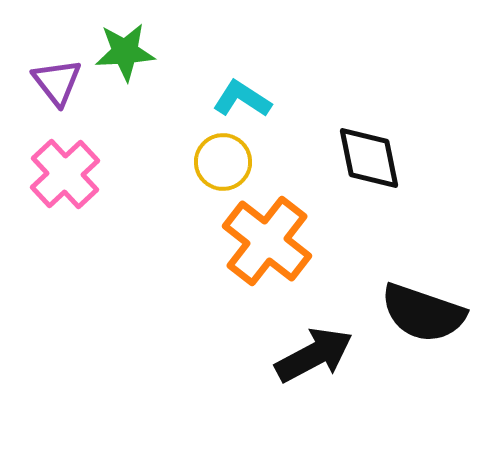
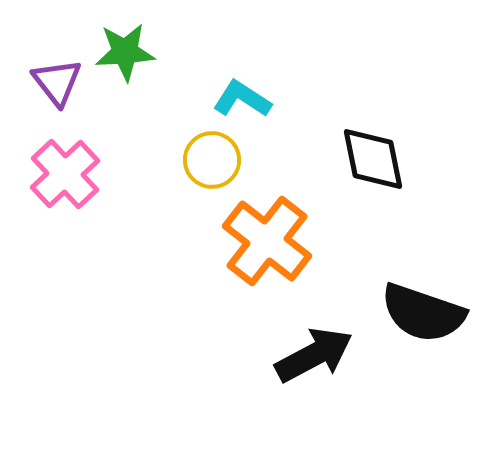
black diamond: moved 4 px right, 1 px down
yellow circle: moved 11 px left, 2 px up
